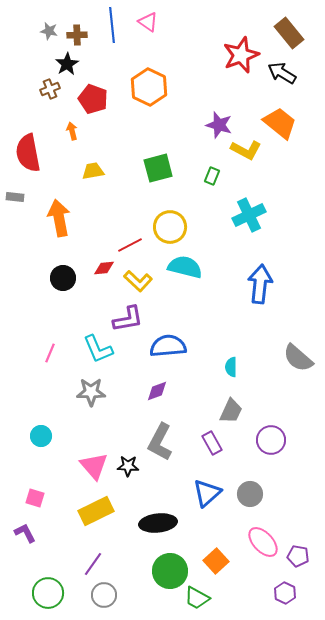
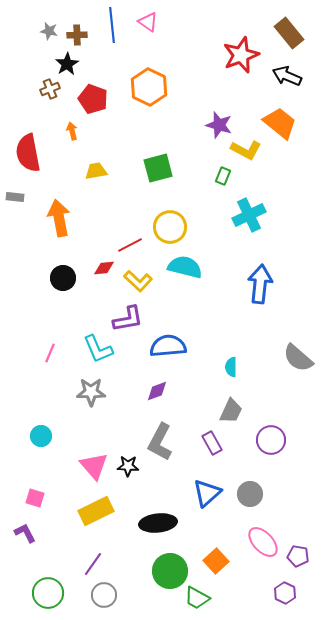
black arrow at (282, 73): moved 5 px right, 3 px down; rotated 8 degrees counterclockwise
yellow trapezoid at (93, 171): moved 3 px right
green rectangle at (212, 176): moved 11 px right
